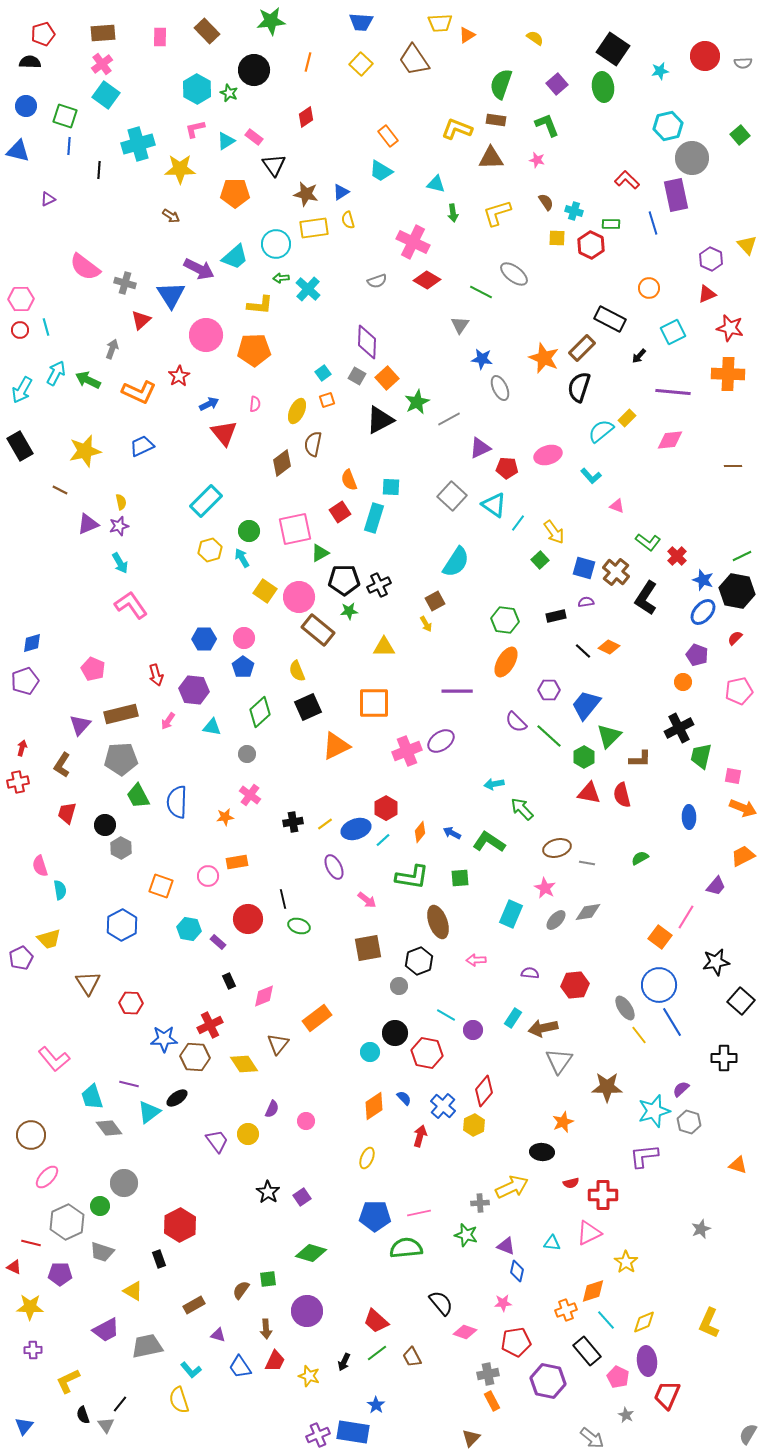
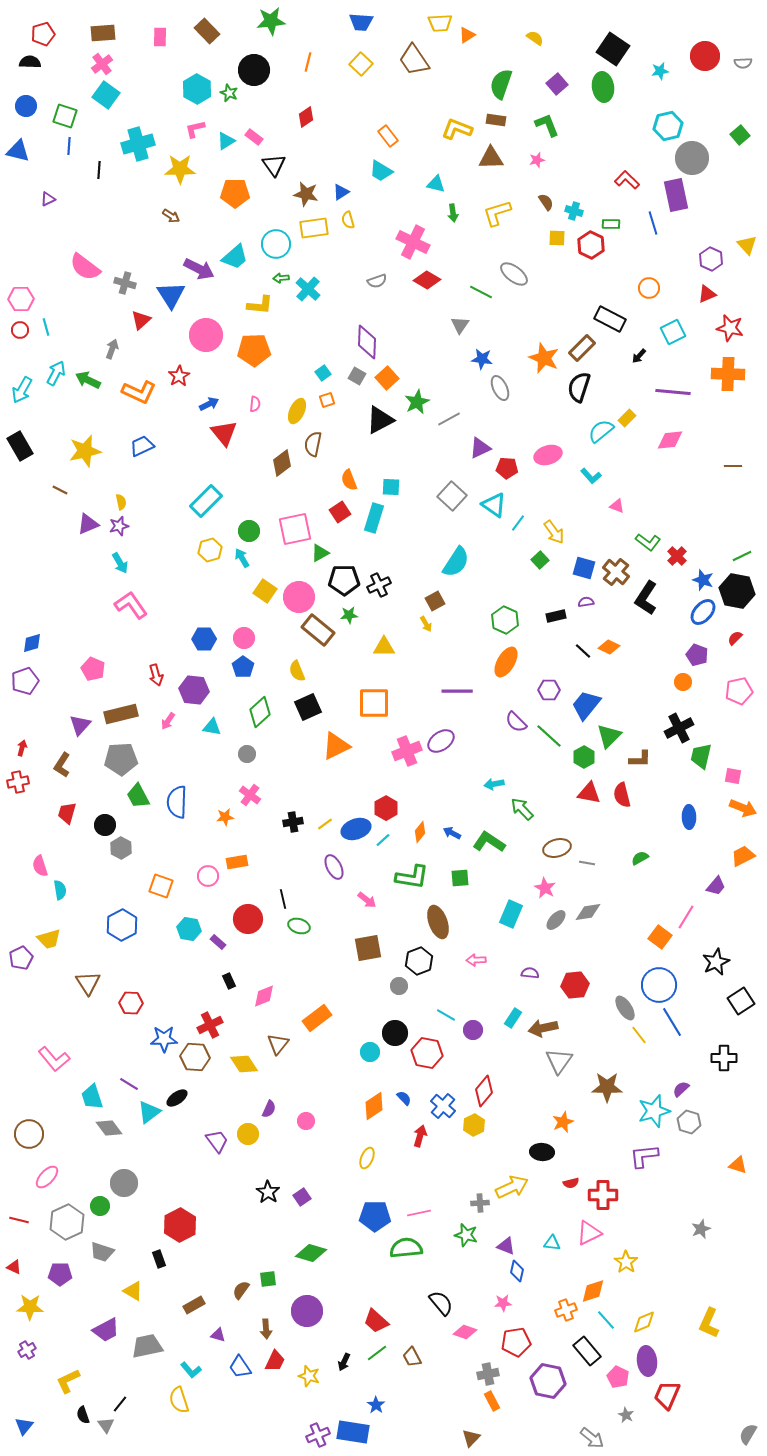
pink star at (537, 160): rotated 28 degrees counterclockwise
green star at (349, 611): moved 4 px down
green hexagon at (505, 620): rotated 16 degrees clockwise
black star at (716, 962): rotated 16 degrees counterclockwise
black square at (741, 1001): rotated 16 degrees clockwise
purple line at (129, 1084): rotated 18 degrees clockwise
purple semicircle at (272, 1109): moved 3 px left
brown circle at (31, 1135): moved 2 px left, 1 px up
red line at (31, 1243): moved 12 px left, 23 px up
purple cross at (33, 1350): moved 6 px left; rotated 30 degrees counterclockwise
